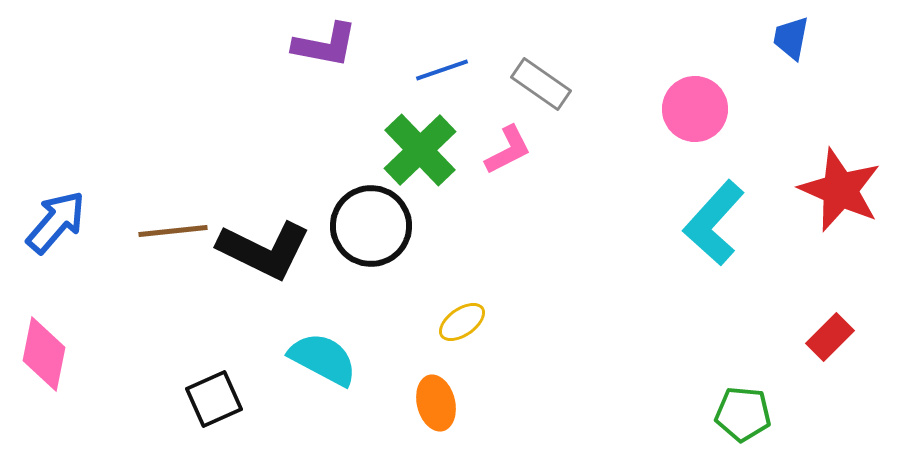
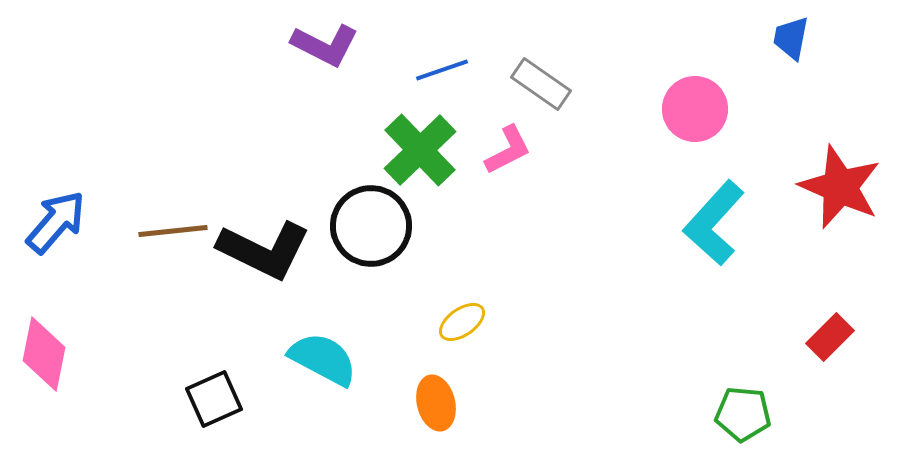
purple L-shape: rotated 16 degrees clockwise
red star: moved 3 px up
